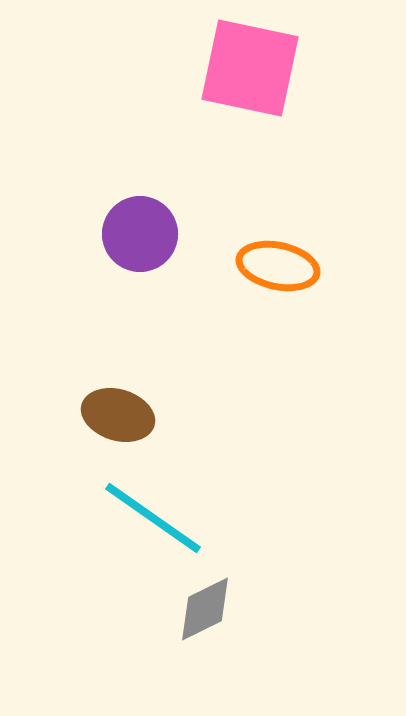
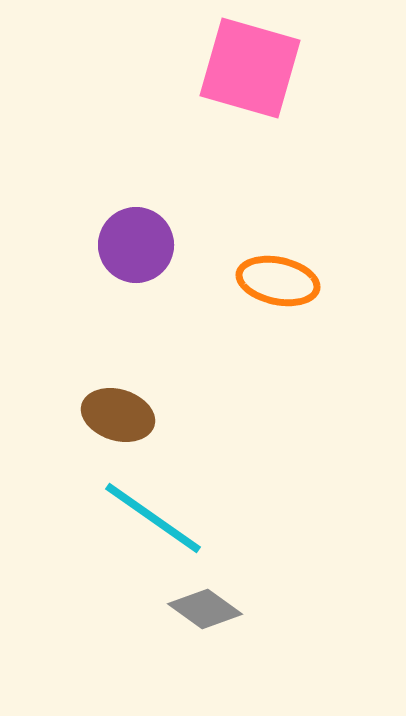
pink square: rotated 4 degrees clockwise
purple circle: moved 4 px left, 11 px down
orange ellipse: moved 15 px down
gray diamond: rotated 62 degrees clockwise
